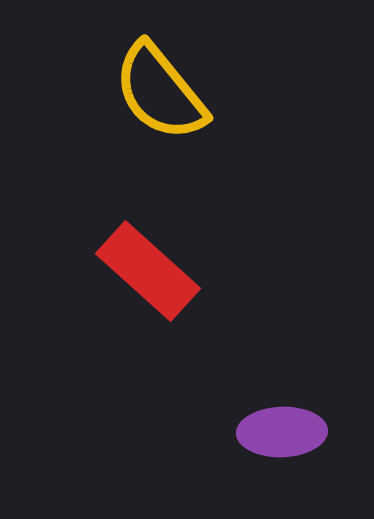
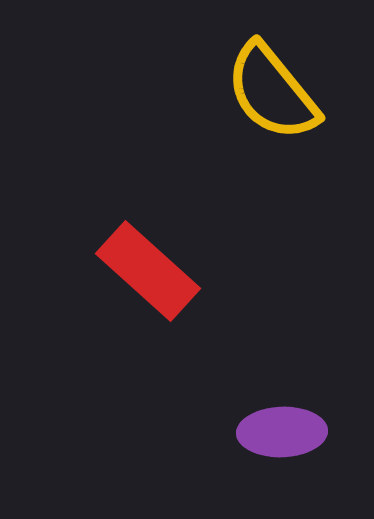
yellow semicircle: moved 112 px right
